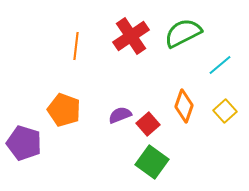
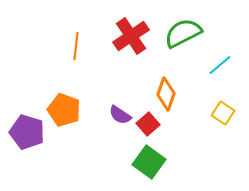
orange diamond: moved 18 px left, 12 px up
yellow square: moved 2 px left, 2 px down; rotated 15 degrees counterclockwise
purple semicircle: rotated 125 degrees counterclockwise
purple pentagon: moved 3 px right, 11 px up
green square: moved 3 px left
